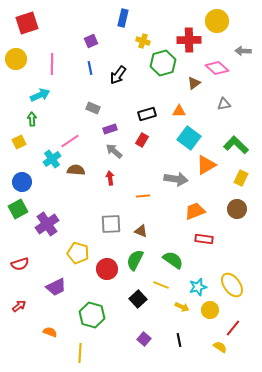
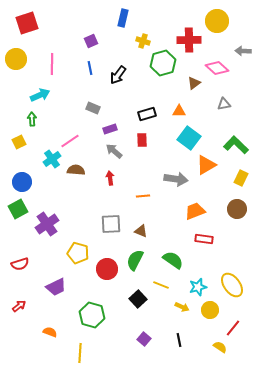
red rectangle at (142, 140): rotated 32 degrees counterclockwise
